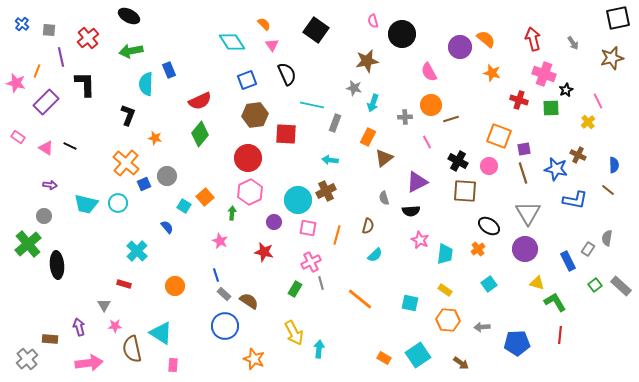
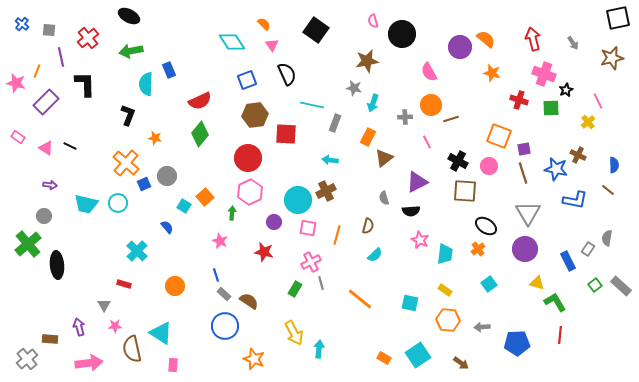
black ellipse at (489, 226): moved 3 px left
